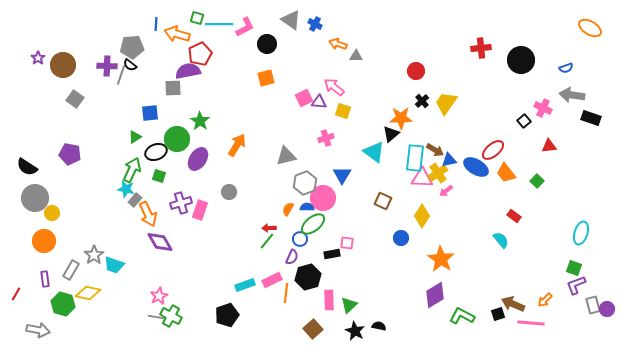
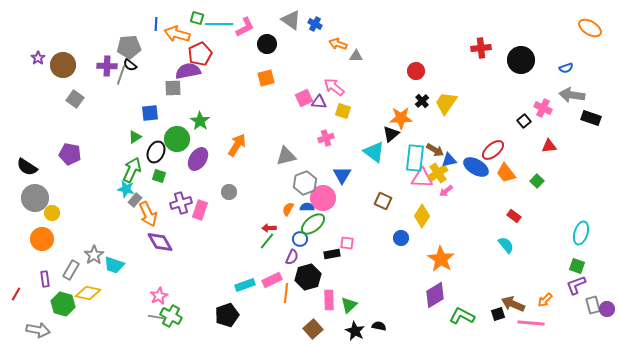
gray pentagon at (132, 47): moved 3 px left
black ellipse at (156, 152): rotated 45 degrees counterclockwise
cyan semicircle at (501, 240): moved 5 px right, 5 px down
orange circle at (44, 241): moved 2 px left, 2 px up
green square at (574, 268): moved 3 px right, 2 px up
